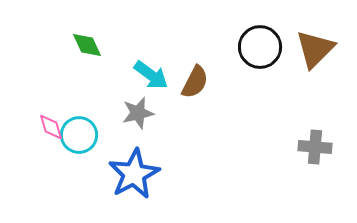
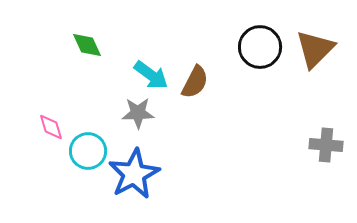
gray star: rotated 12 degrees clockwise
cyan circle: moved 9 px right, 16 px down
gray cross: moved 11 px right, 2 px up
